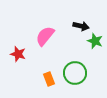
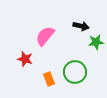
green star: moved 1 px right, 1 px down; rotated 28 degrees counterclockwise
red star: moved 7 px right, 5 px down
green circle: moved 1 px up
